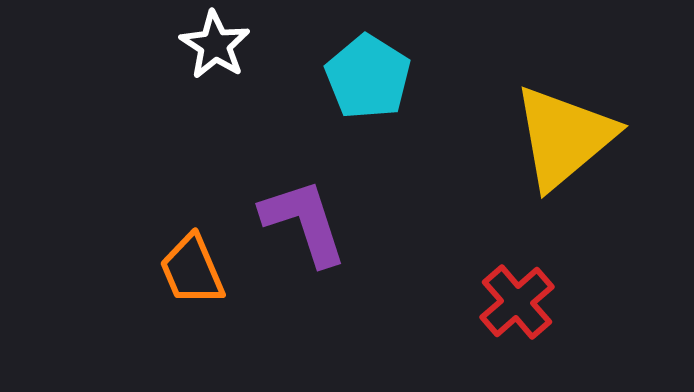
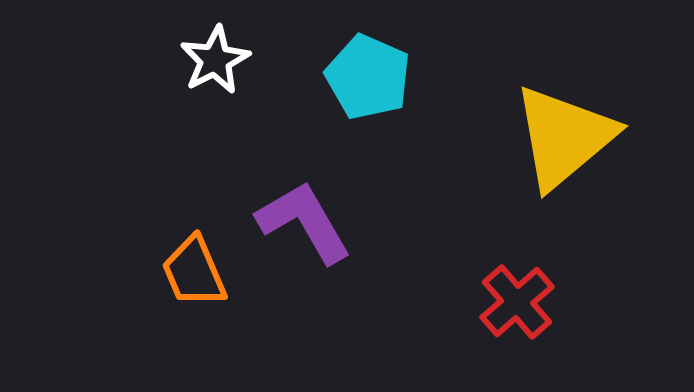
white star: moved 15 px down; rotated 12 degrees clockwise
cyan pentagon: rotated 8 degrees counterclockwise
purple L-shape: rotated 12 degrees counterclockwise
orange trapezoid: moved 2 px right, 2 px down
